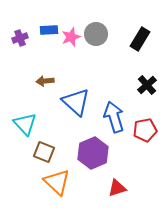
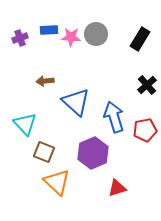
pink star: rotated 24 degrees clockwise
